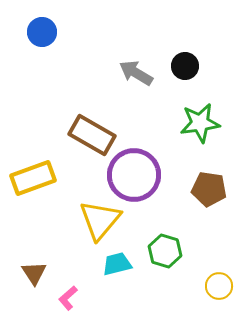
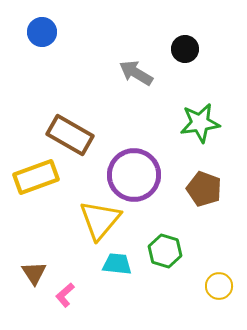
black circle: moved 17 px up
brown rectangle: moved 22 px left
yellow rectangle: moved 3 px right, 1 px up
brown pentagon: moved 5 px left; rotated 12 degrees clockwise
cyan trapezoid: rotated 20 degrees clockwise
pink L-shape: moved 3 px left, 3 px up
